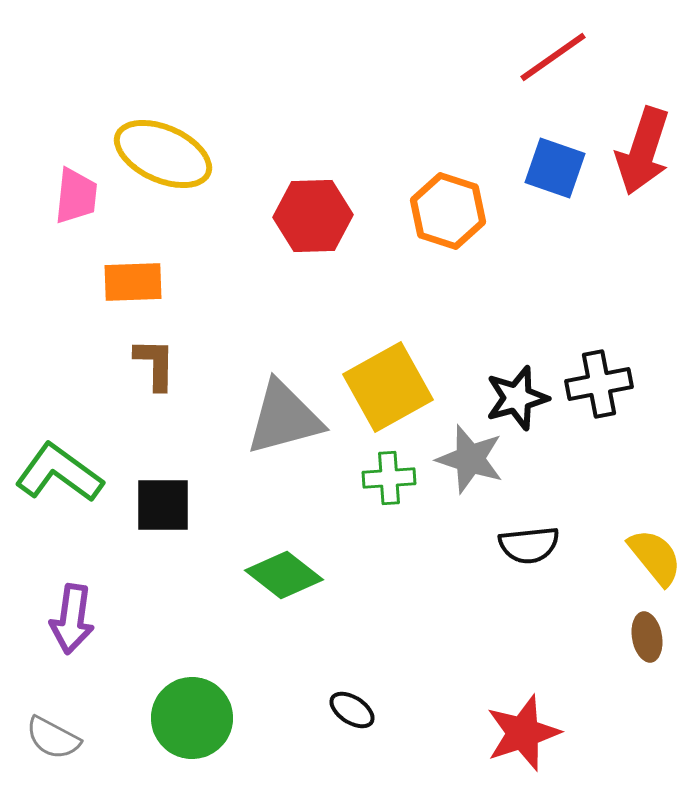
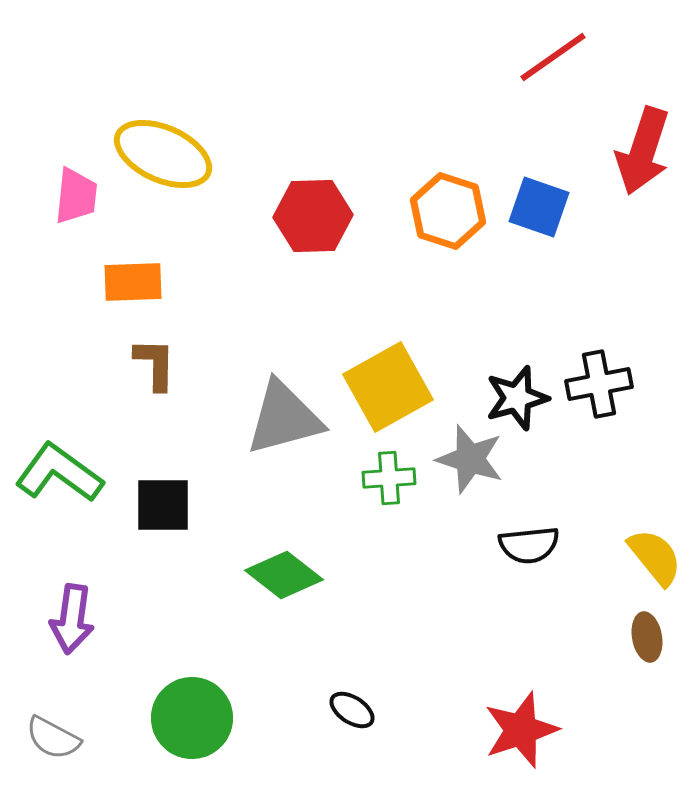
blue square: moved 16 px left, 39 px down
red star: moved 2 px left, 3 px up
